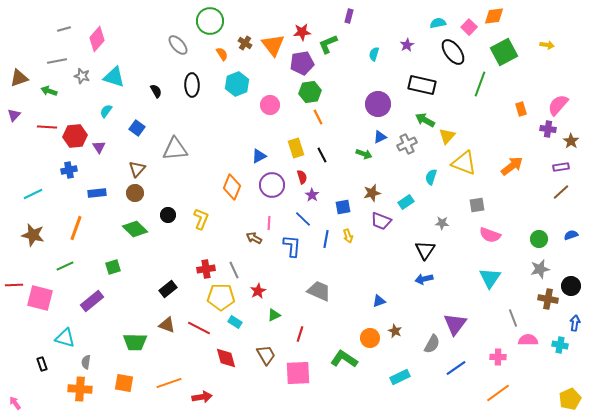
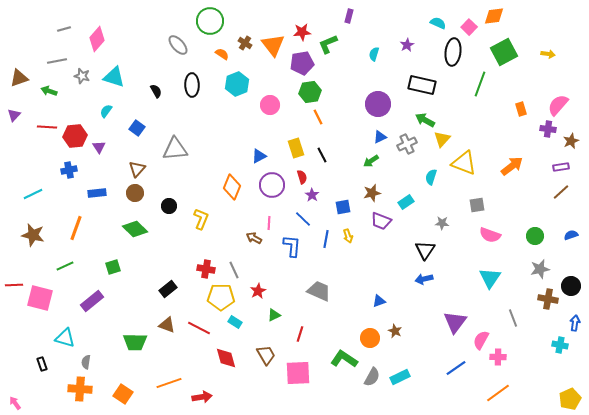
cyan semicircle at (438, 23): rotated 35 degrees clockwise
yellow arrow at (547, 45): moved 1 px right, 9 px down
black ellipse at (453, 52): rotated 44 degrees clockwise
orange semicircle at (222, 54): rotated 24 degrees counterclockwise
yellow triangle at (447, 136): moved 5 px left, 3 px down
brown star at (571, 141): rotated 14 degrees clockwise
green arrow at (364, 154): moved 7 px right, 7 px down; rotated 126 degrees clockwise
black circle at (168, 215): moved 1 px right, 9 px up
green circle at (539, 239): moved 4 px left, 3 px up
red cross at (206, 269): rotated 18 degrees clockwise
purple triangle at (455, 324): moved 2 px up
pink semicircle at (528, 340): moved 47 px left; rotated 60 degrees counterclockwise
gray semicircle at (432, 344): moved 60 px left, 33 px down
orange square at (124, 383): moved 1 px left, 11 px down; rotated 24 degrees clockwise
